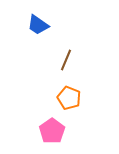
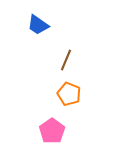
orange pentagon: moved 4 px up
